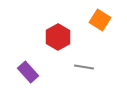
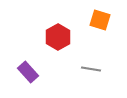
orange square: rotated 15 degrees counterclockwise
gray line: moved 7 px right, 2 px down
